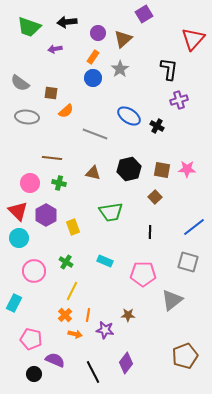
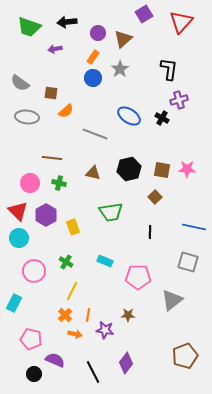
red triangle at (193, 39): moved 12 px left, 17 px up
black cross at (157, 126): moved 5 px right, 8 px up
blue line at (194, 227): rotated 50 degrees clockwise
pink pentagon at (143, 274): moved 5 px left, 3 px down
